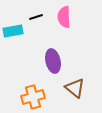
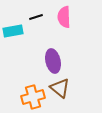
brown triangle: moved 15 px left
